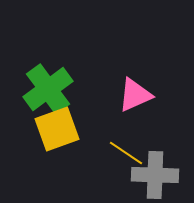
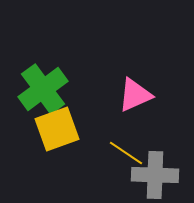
green cross: moved 5 px left
